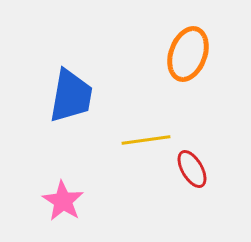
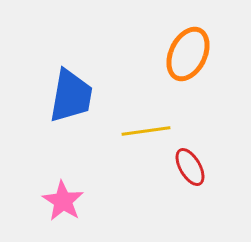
orange ellipse: rotated 6 degrees clockwise
yellow line: moved 9 px up
red ellipse: moved 2 px left, 2 px up
